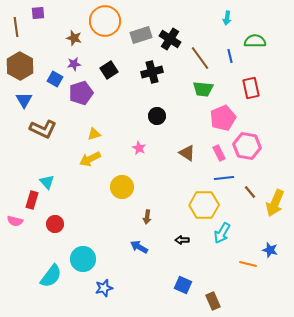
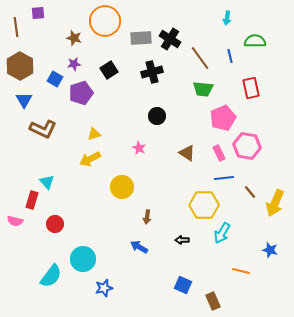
gray rectangle at (141, 35): moved 3 px down; rotated 15 degrees clockwise
orange line at (248, 264): moved 7 px left, 7 px down
